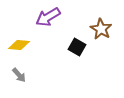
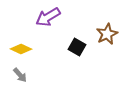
brown star: moved 6 px right, 5 px down; rotated 15 degrees clockwise
yellow diamond: moved 2 px right, 4 px down; rotated 20 degrees clockwise
gray arrow: moved 1 px right
